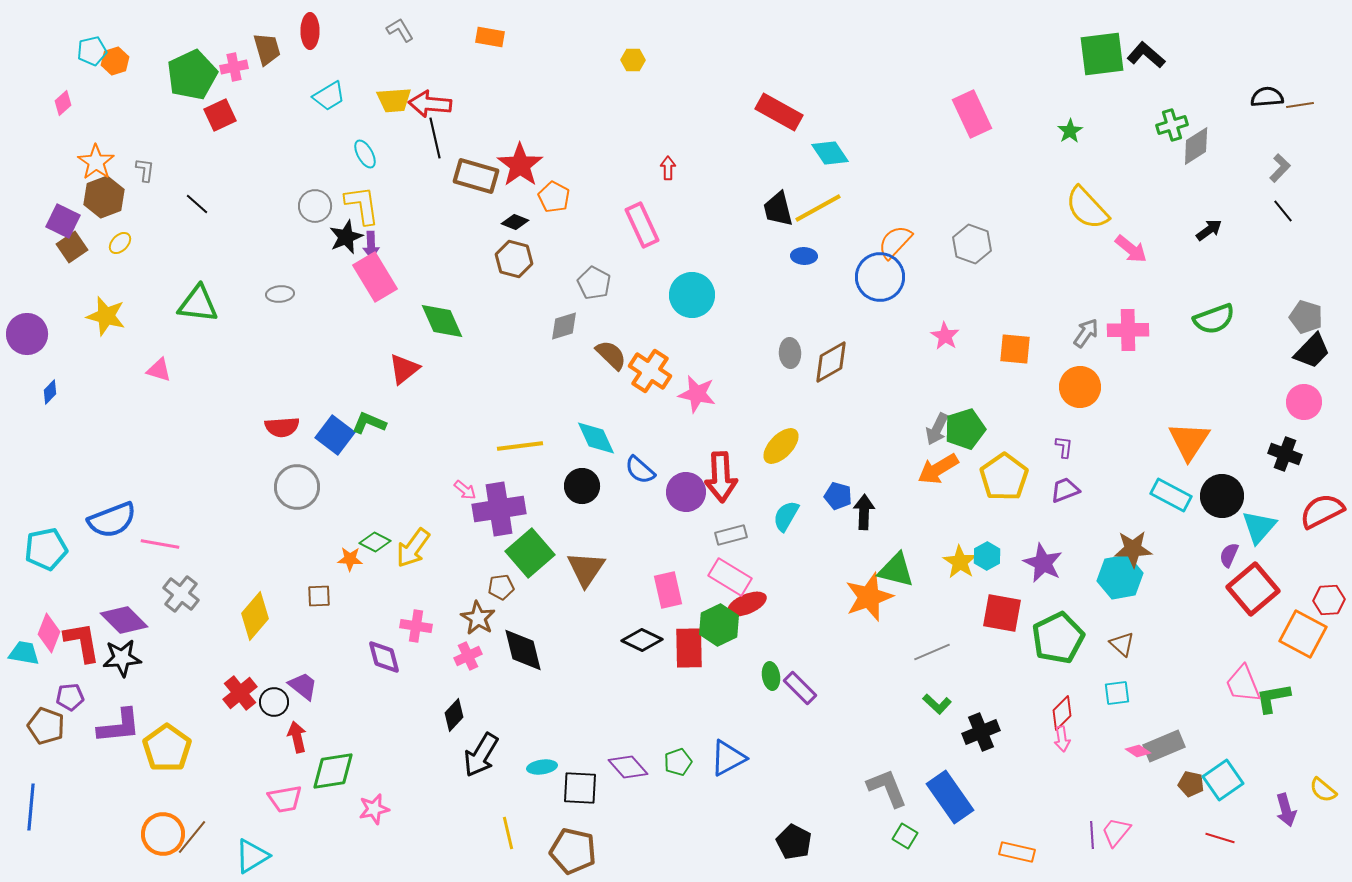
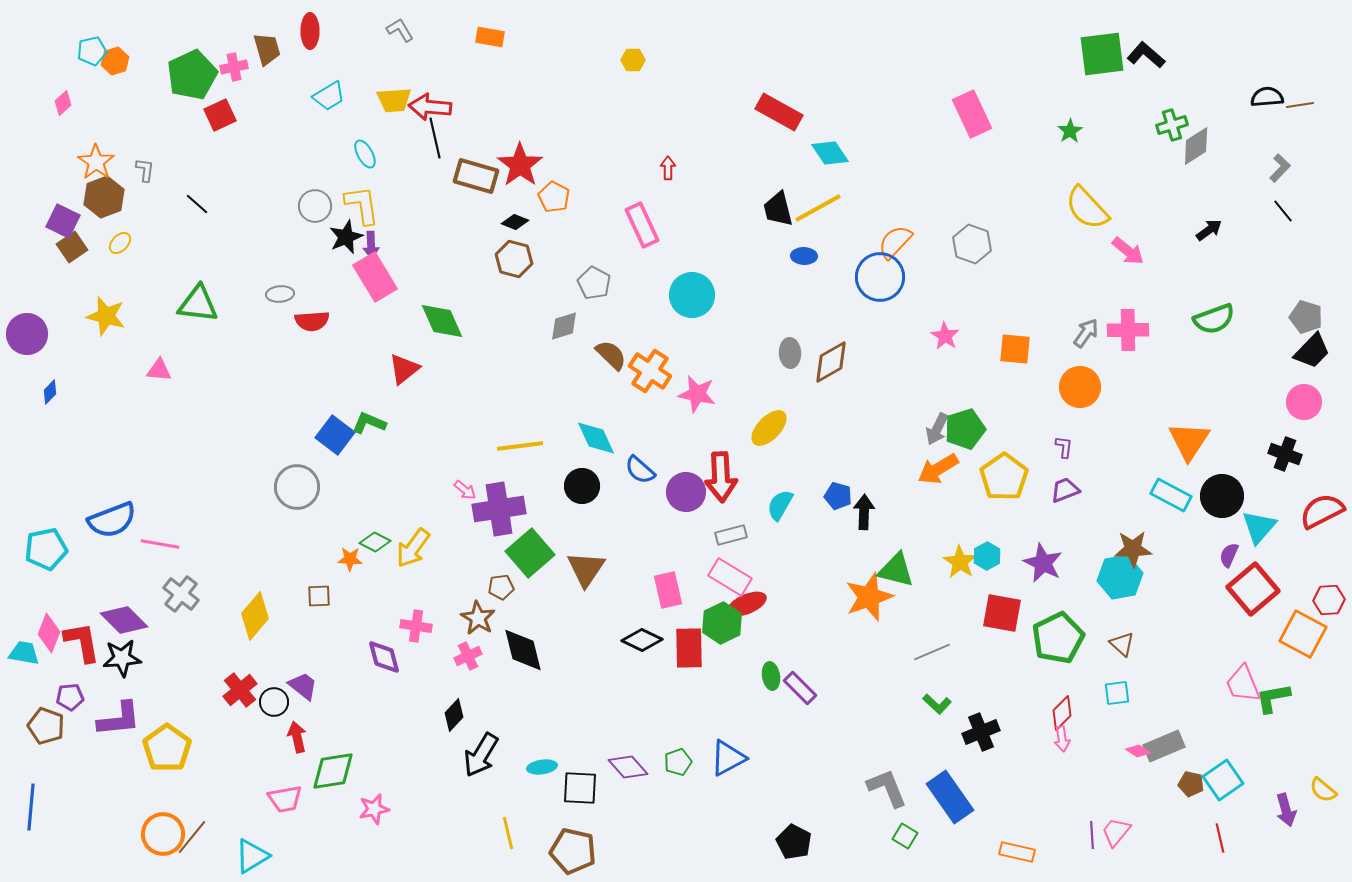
red arrow at (430, 104): moved 3 px down
pink arrow at (1131, 249): moved 3 px left, 2 px down
pink triangle at (159, 370): rotated 12 degrees counterclockwise
red semicircle at (282, 427): moved 30 px right, 106 px up
yellow ellipse at (781, 446): moved 12 px left, 18 px up
cyan semicircle at (786, 516): moved 6 px left, 11 px up
green hexagon at (719, 625): moved 3 px right, 2 px up
red cross at (240, 693): moved 3 px up
purple L-shape at (119, 726): moved 7 px up
red line at (1220, 838): rotated 60 degrees clockwise
